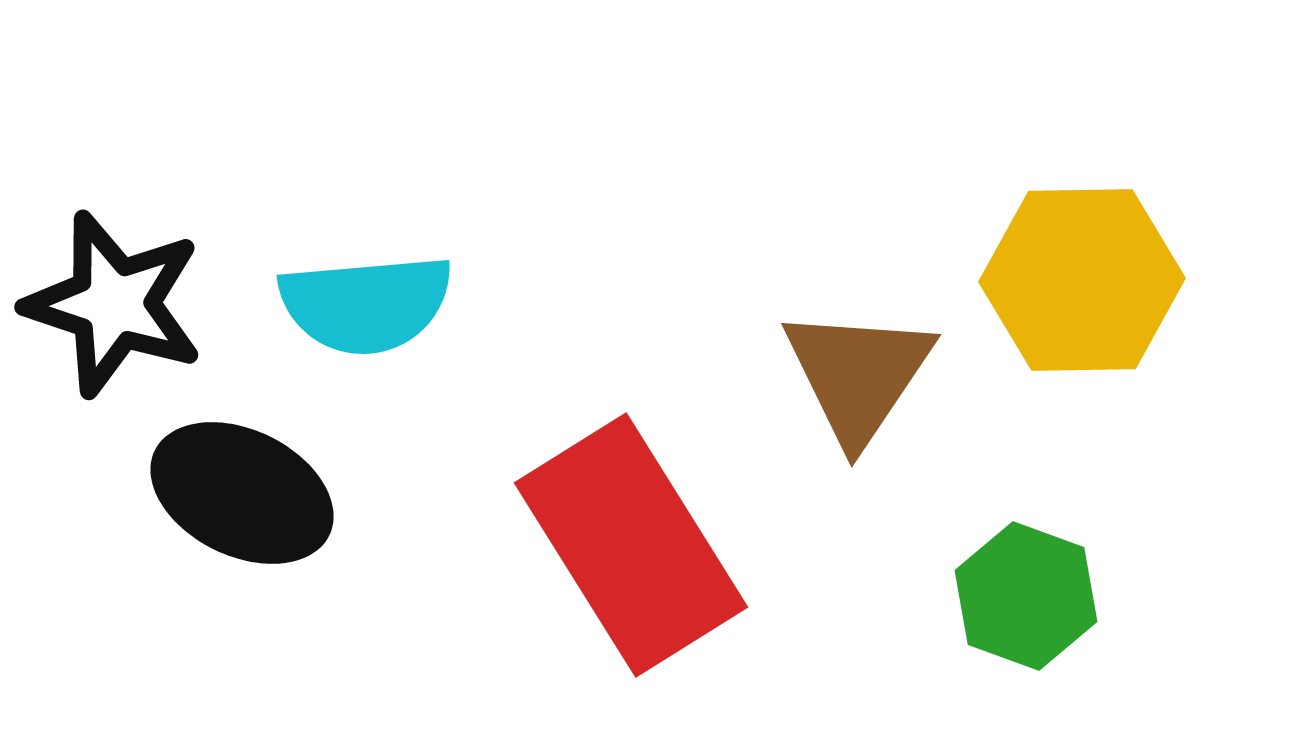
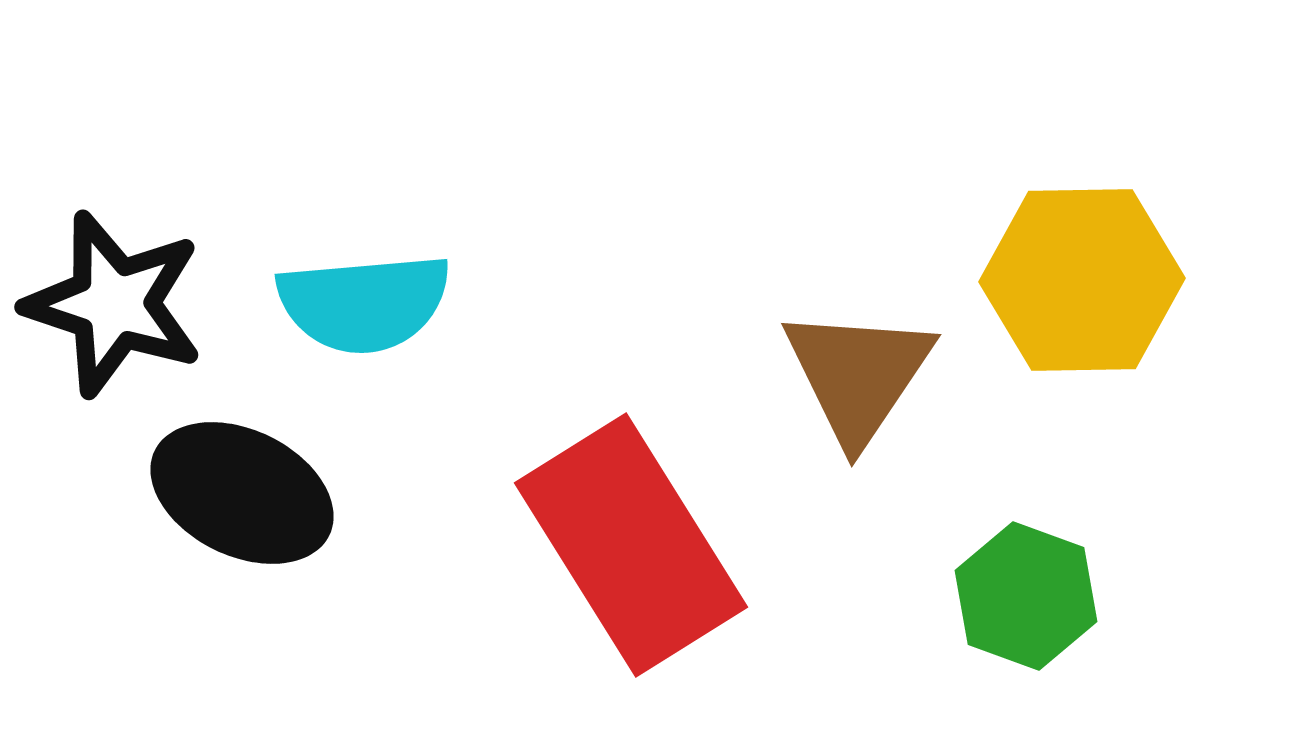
cyan semicircle: moved 2 px left, 1 px up
